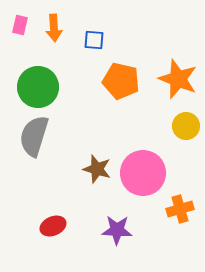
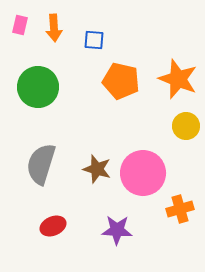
gray semicircle: moved 7 px right, 28 px down
